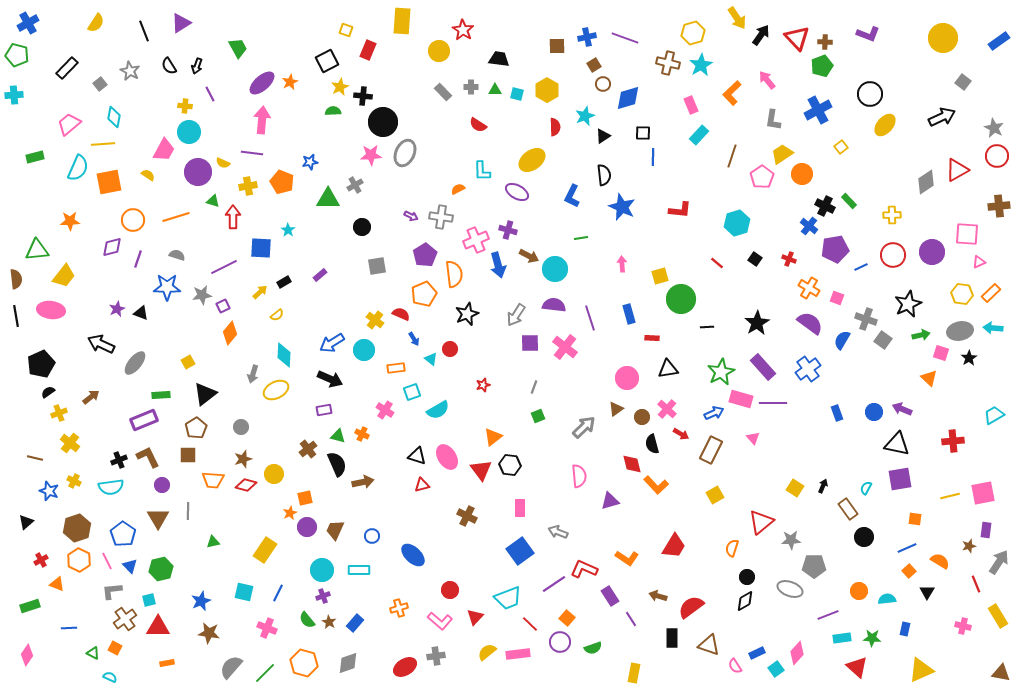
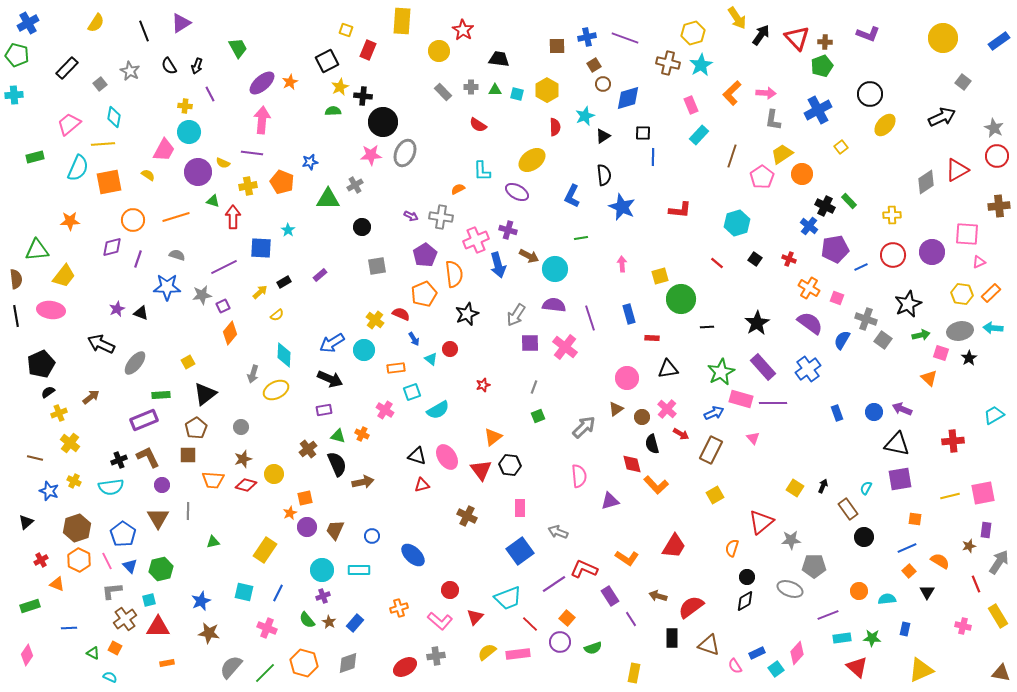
pink arrow at (767, 80): moved 1 px left, 13 px down; rotated 132 degrees clockwise
